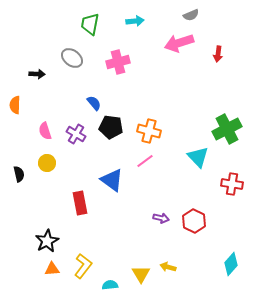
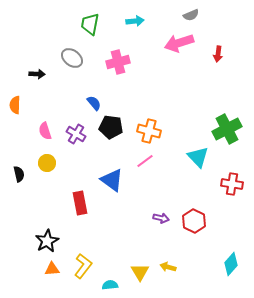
yellow triangle: moved 1 px left, 2 px up
